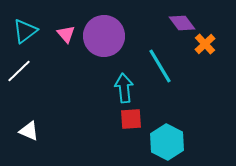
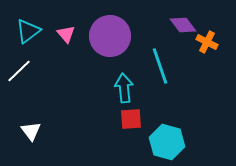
purple diamond: moved 1 px right, 2 px down
cyan triangle: moved 3 px right
purple circle: moved 6 px right
orange cross: moved 2 px right, 2 px up; rotated 20 degrees counterclockwise
cyan line: rotated 12 degrees clockwise
white triangle: moved 2 px right; rotated 30 degrees clockwise
cyan hexagon: rotated 12 degrees counterclockwise
